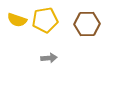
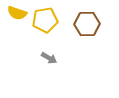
yellow semicircle: moved 7 px up
gray arrow: rotated 35 degrees clockwise
